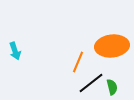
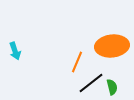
orange line: moved 1 px left
